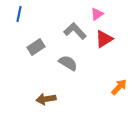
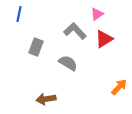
gray rectangle: rotated 36 degrees counterclockwise
